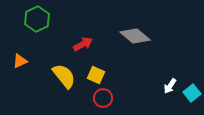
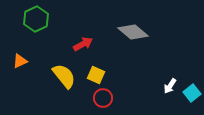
green hexagon: moved 1 px left
gray diamond: moved 2 px left, 4 px up
